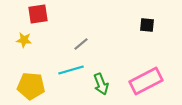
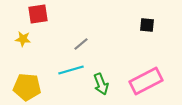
yellow star: moved 1 px left, 1 px up
yellow pentagon: moved 4 px left, 1 px down
